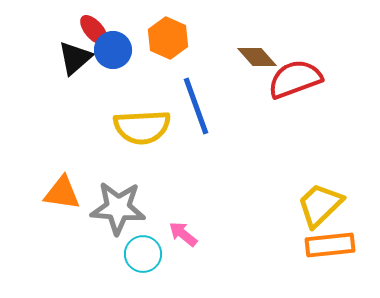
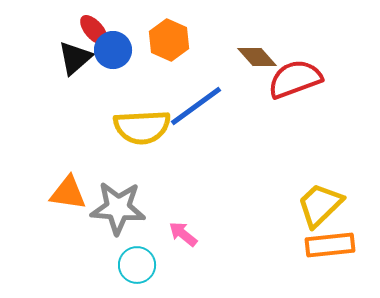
orange hexagon: moved 1 px right, 2 px down
blue line: rotated 74 degrees clockwise
orange triangle: moved 6 px right
cyan circle: moved 6 px left, 11 px down
